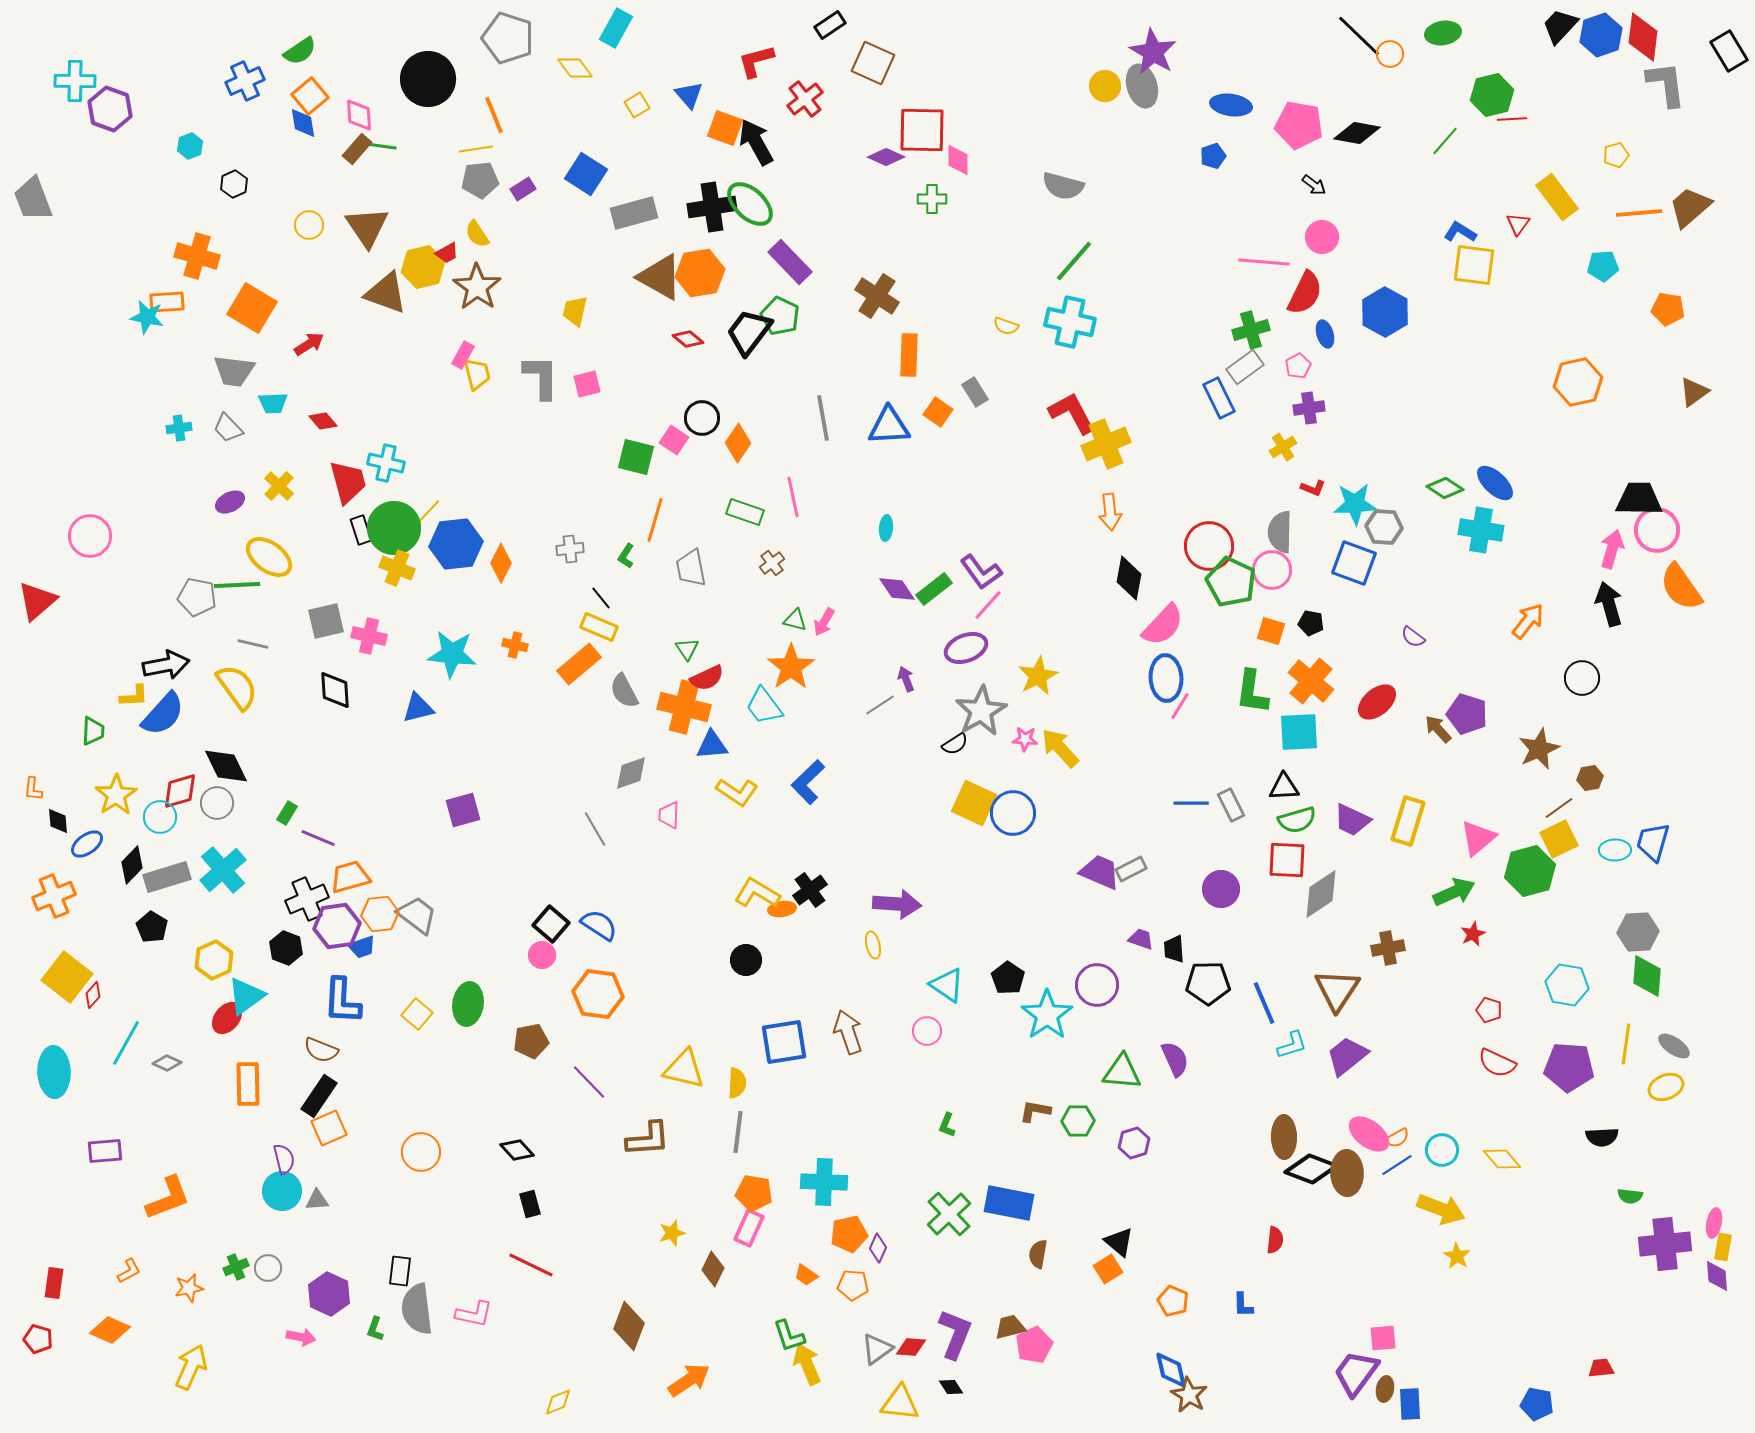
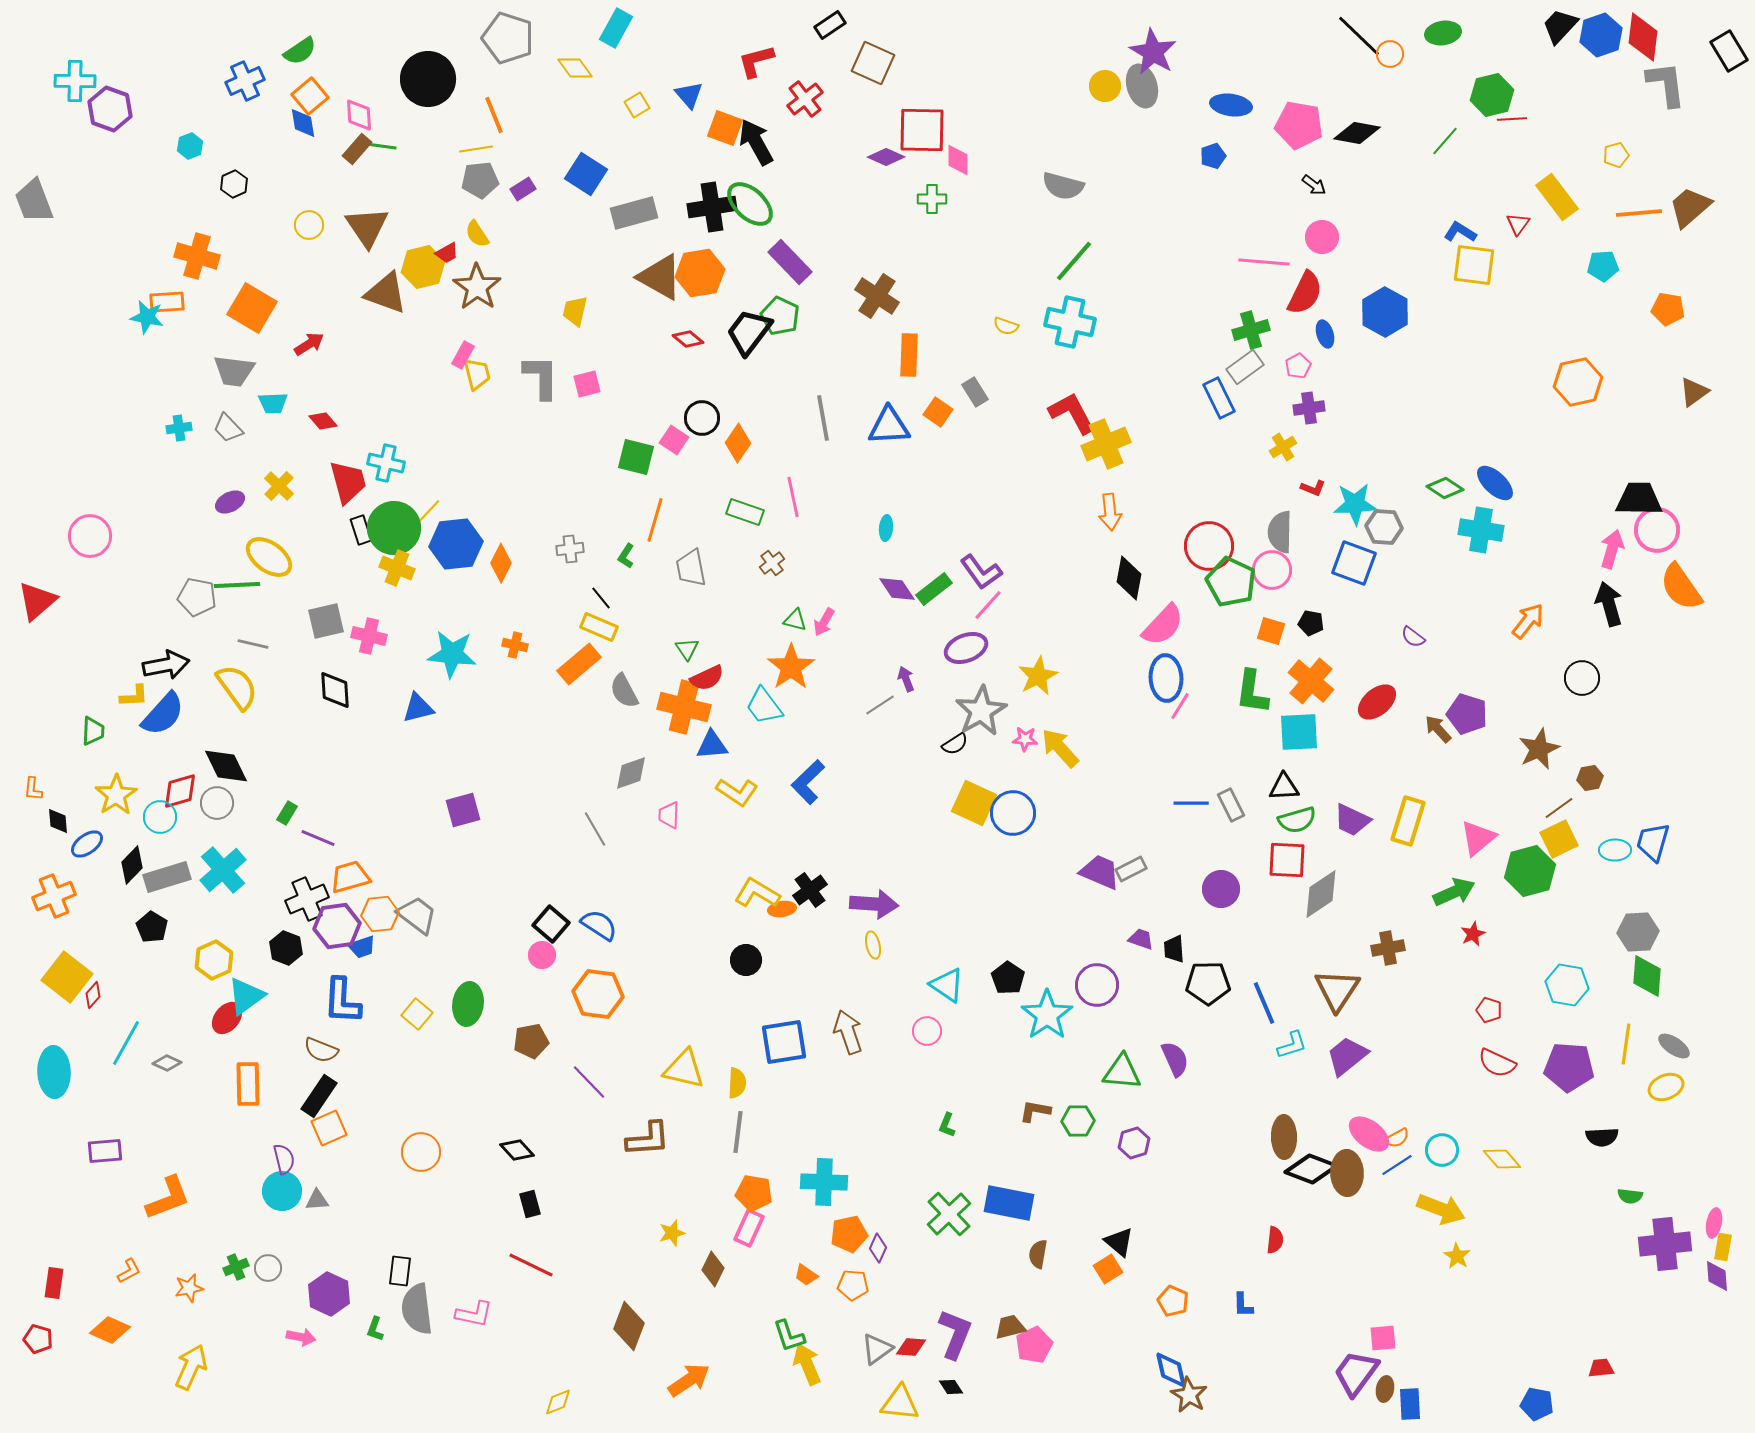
gray trapezoid at (33, 199): moved 1 px right, 2 px down
purple arrow at (897, 904): moved 23 px left
